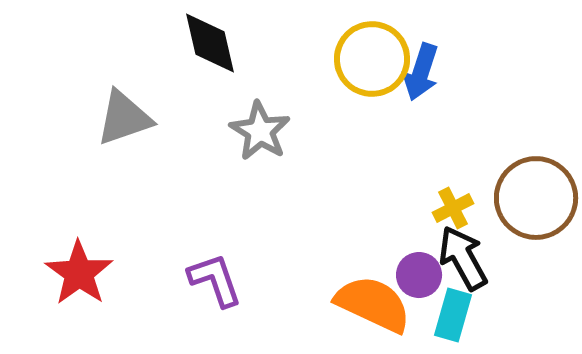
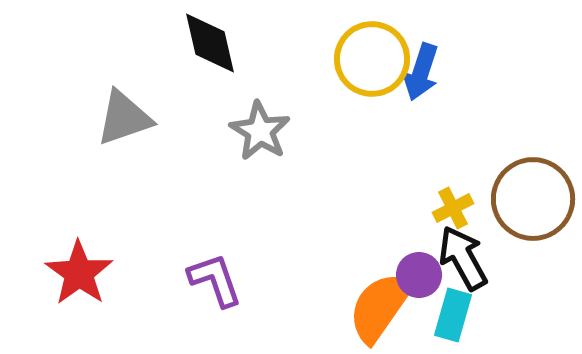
brown circle: moved 3 px left, 1 px down
orange semicircle: moved 7 px right, 3 px down; rotated 80 degrees counterclockwise
